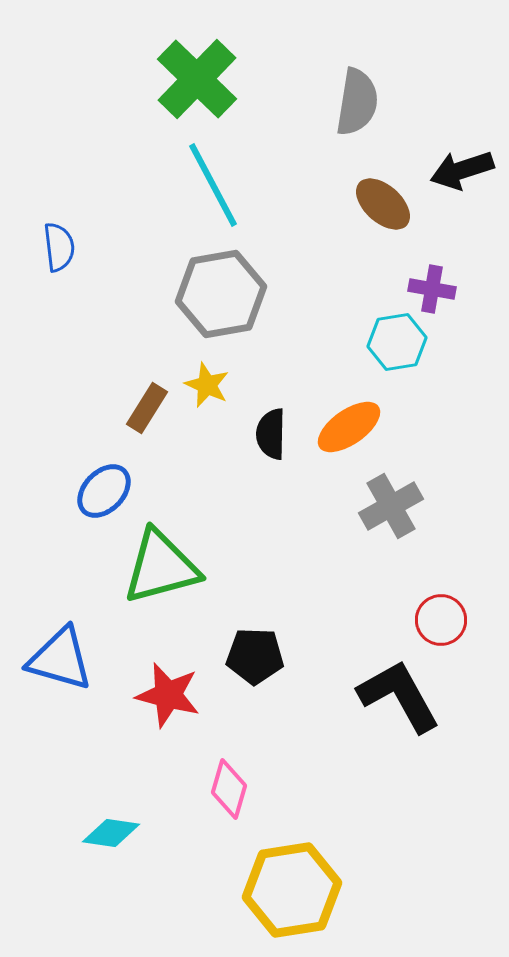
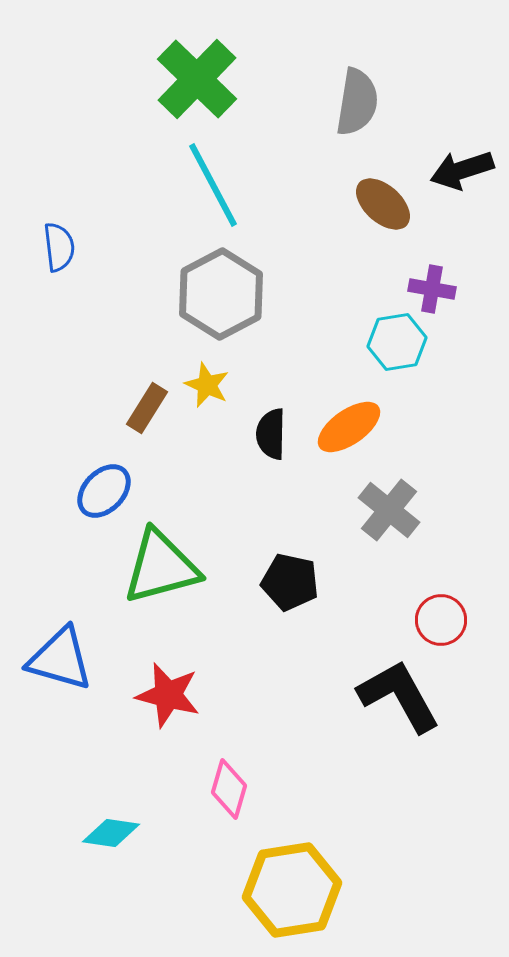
gray hexagon: rotated 18 degrees counterclockwise
gray cross: moved 2 px left, 4 px down; rotated 22 degrees counterclockwise
black pentagon: moved 35 px right, 74 px up; rotated 10 degrees clockwise
